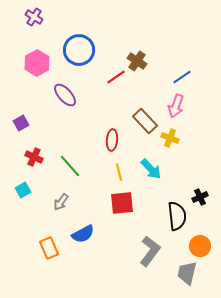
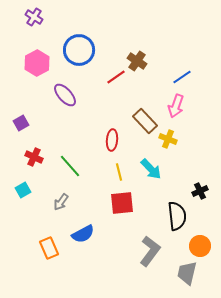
yellow cross: moved 2 px left, 1 px down
black cross: moved 6 px up
